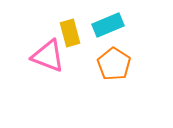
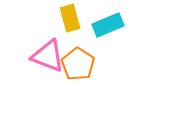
yellow rectangle: moved 15 px up
orange pentagon: moved 36 px left
